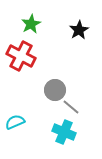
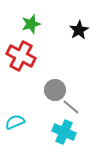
green star: rotated 12 degrees clockwise
